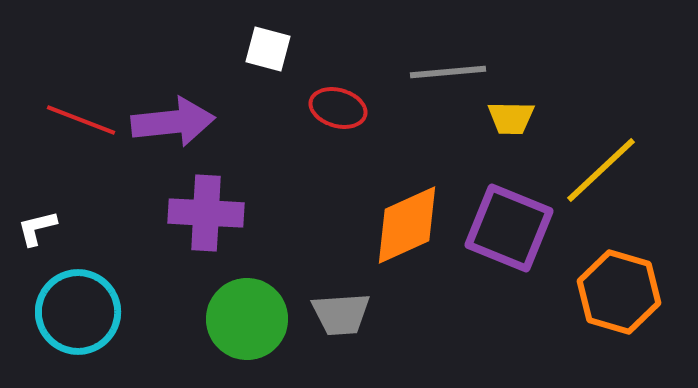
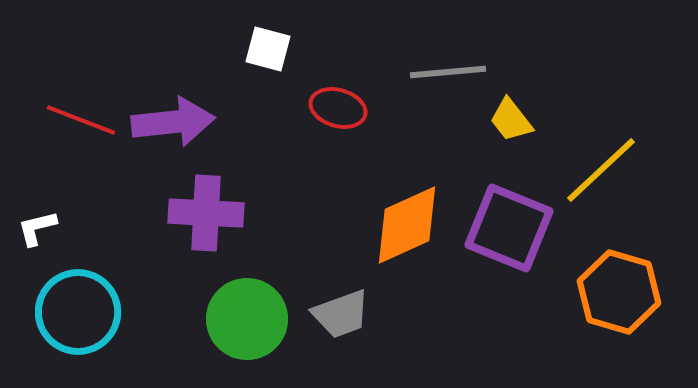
yellow trapezoid: moved 2 px down; rotated 51 degrees clockwise
gray trapezoid: rotated 16 degrees counterclockwise
